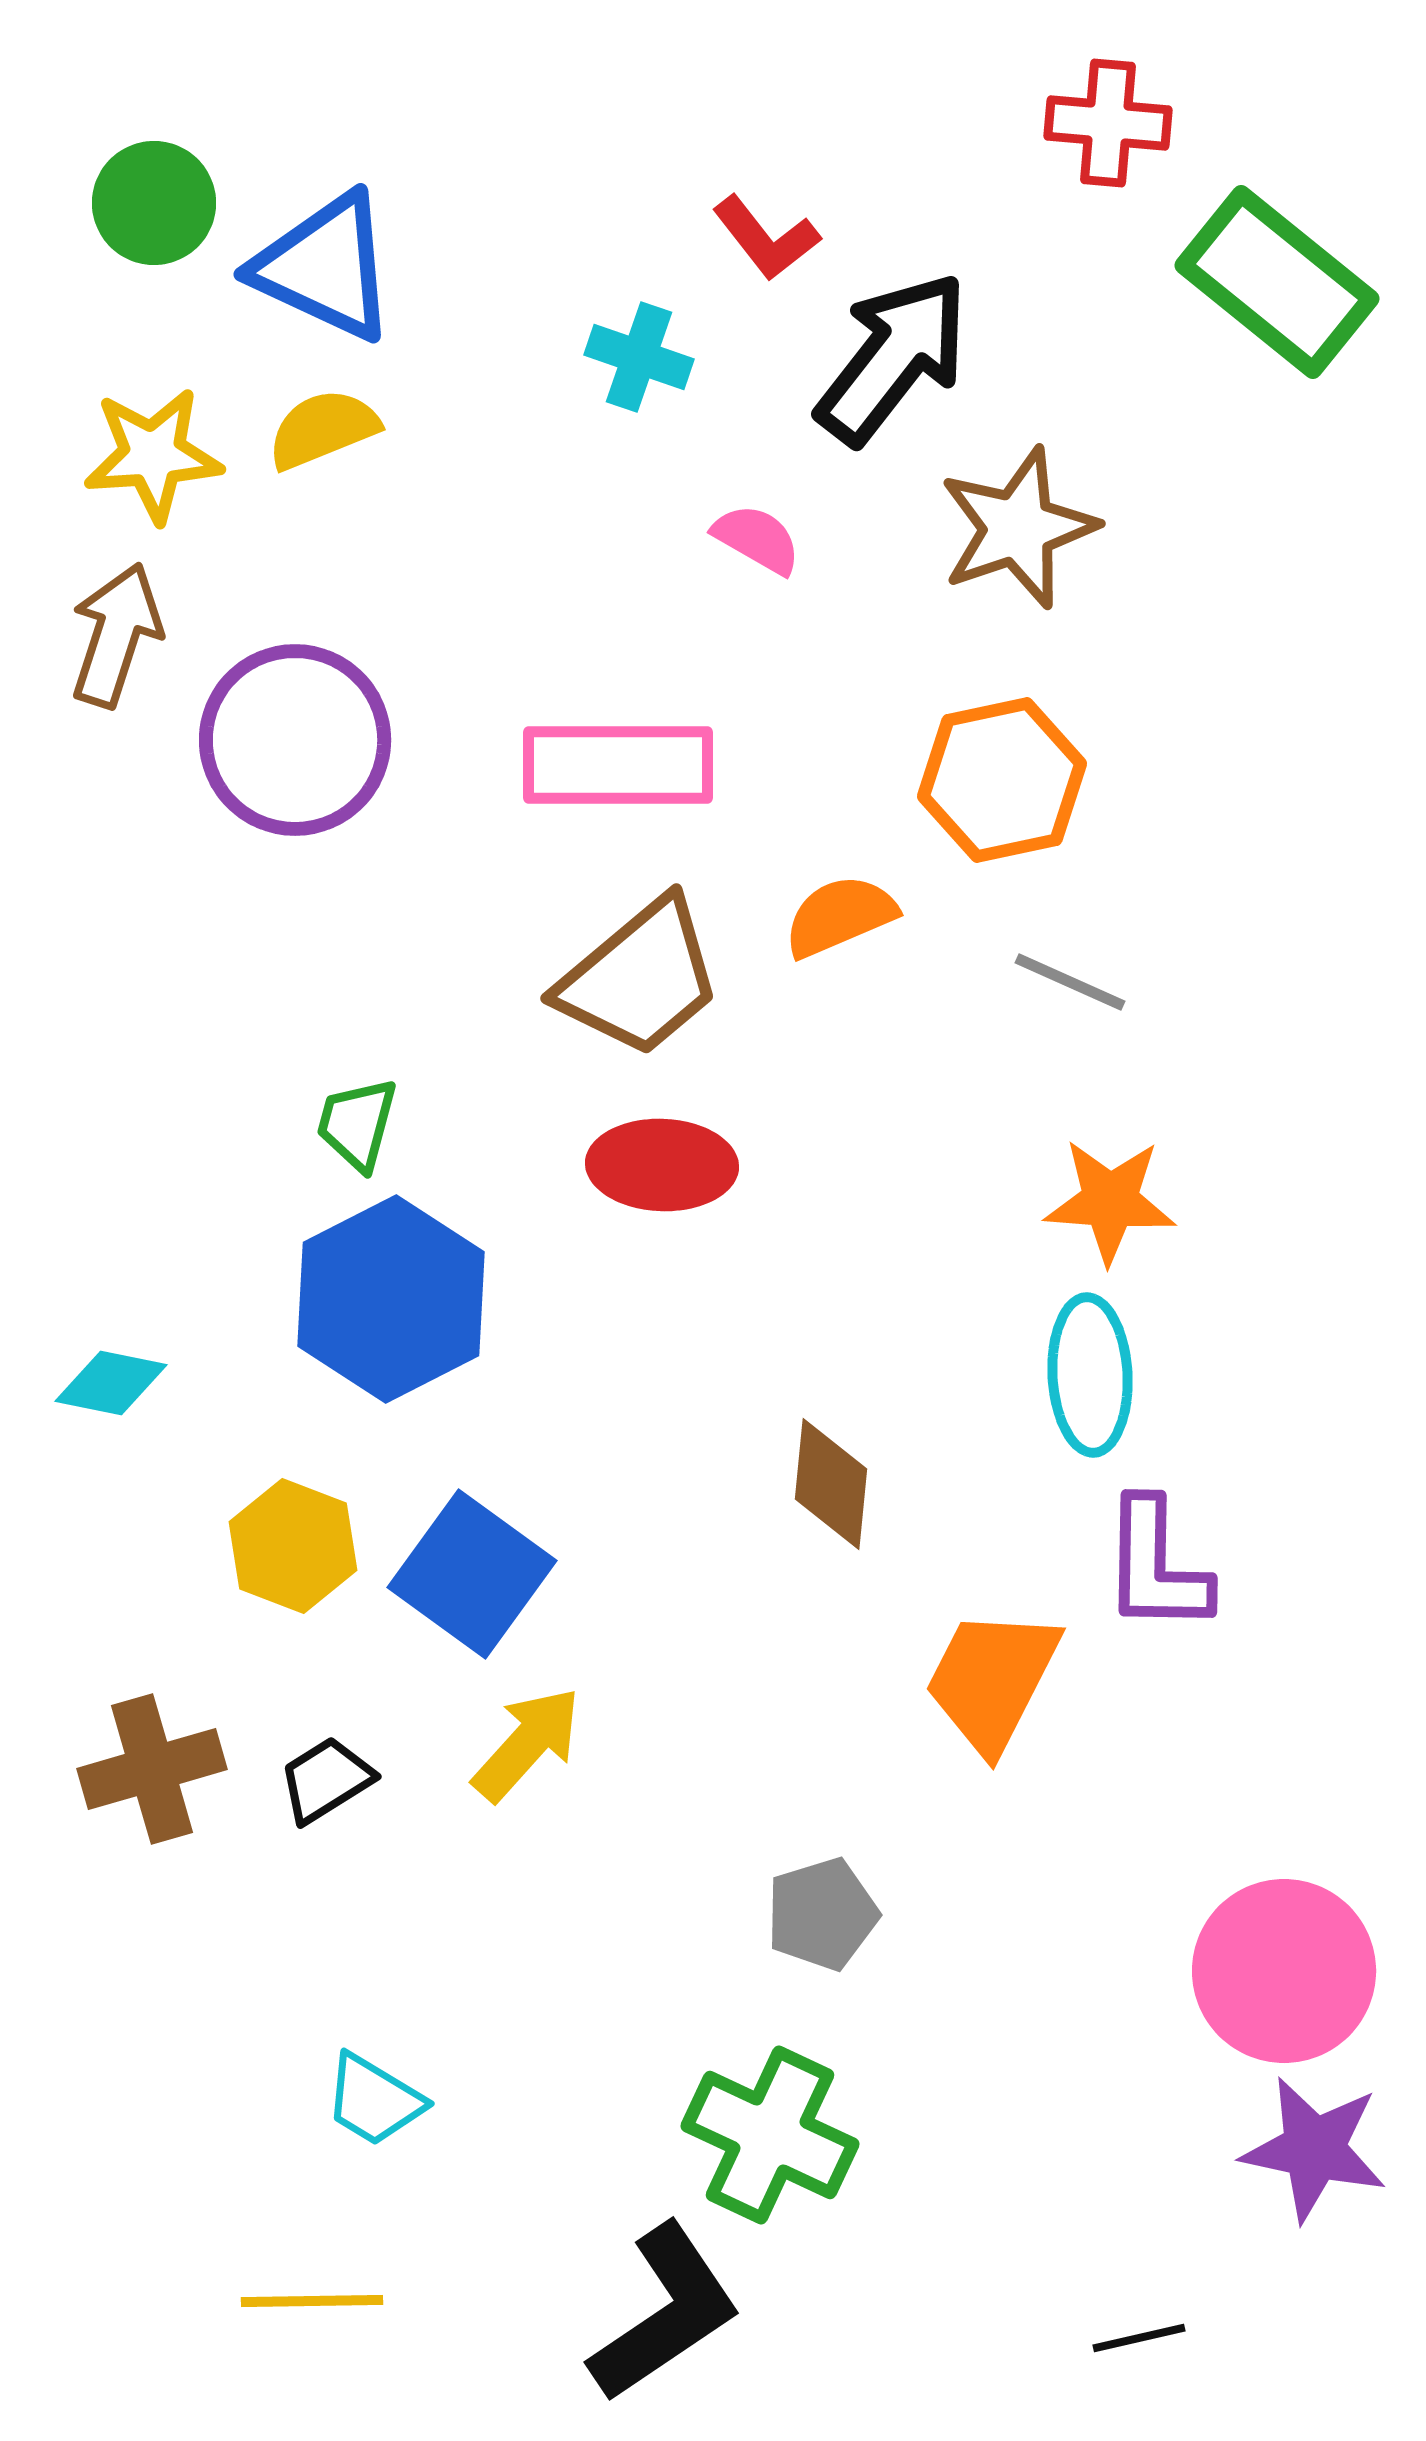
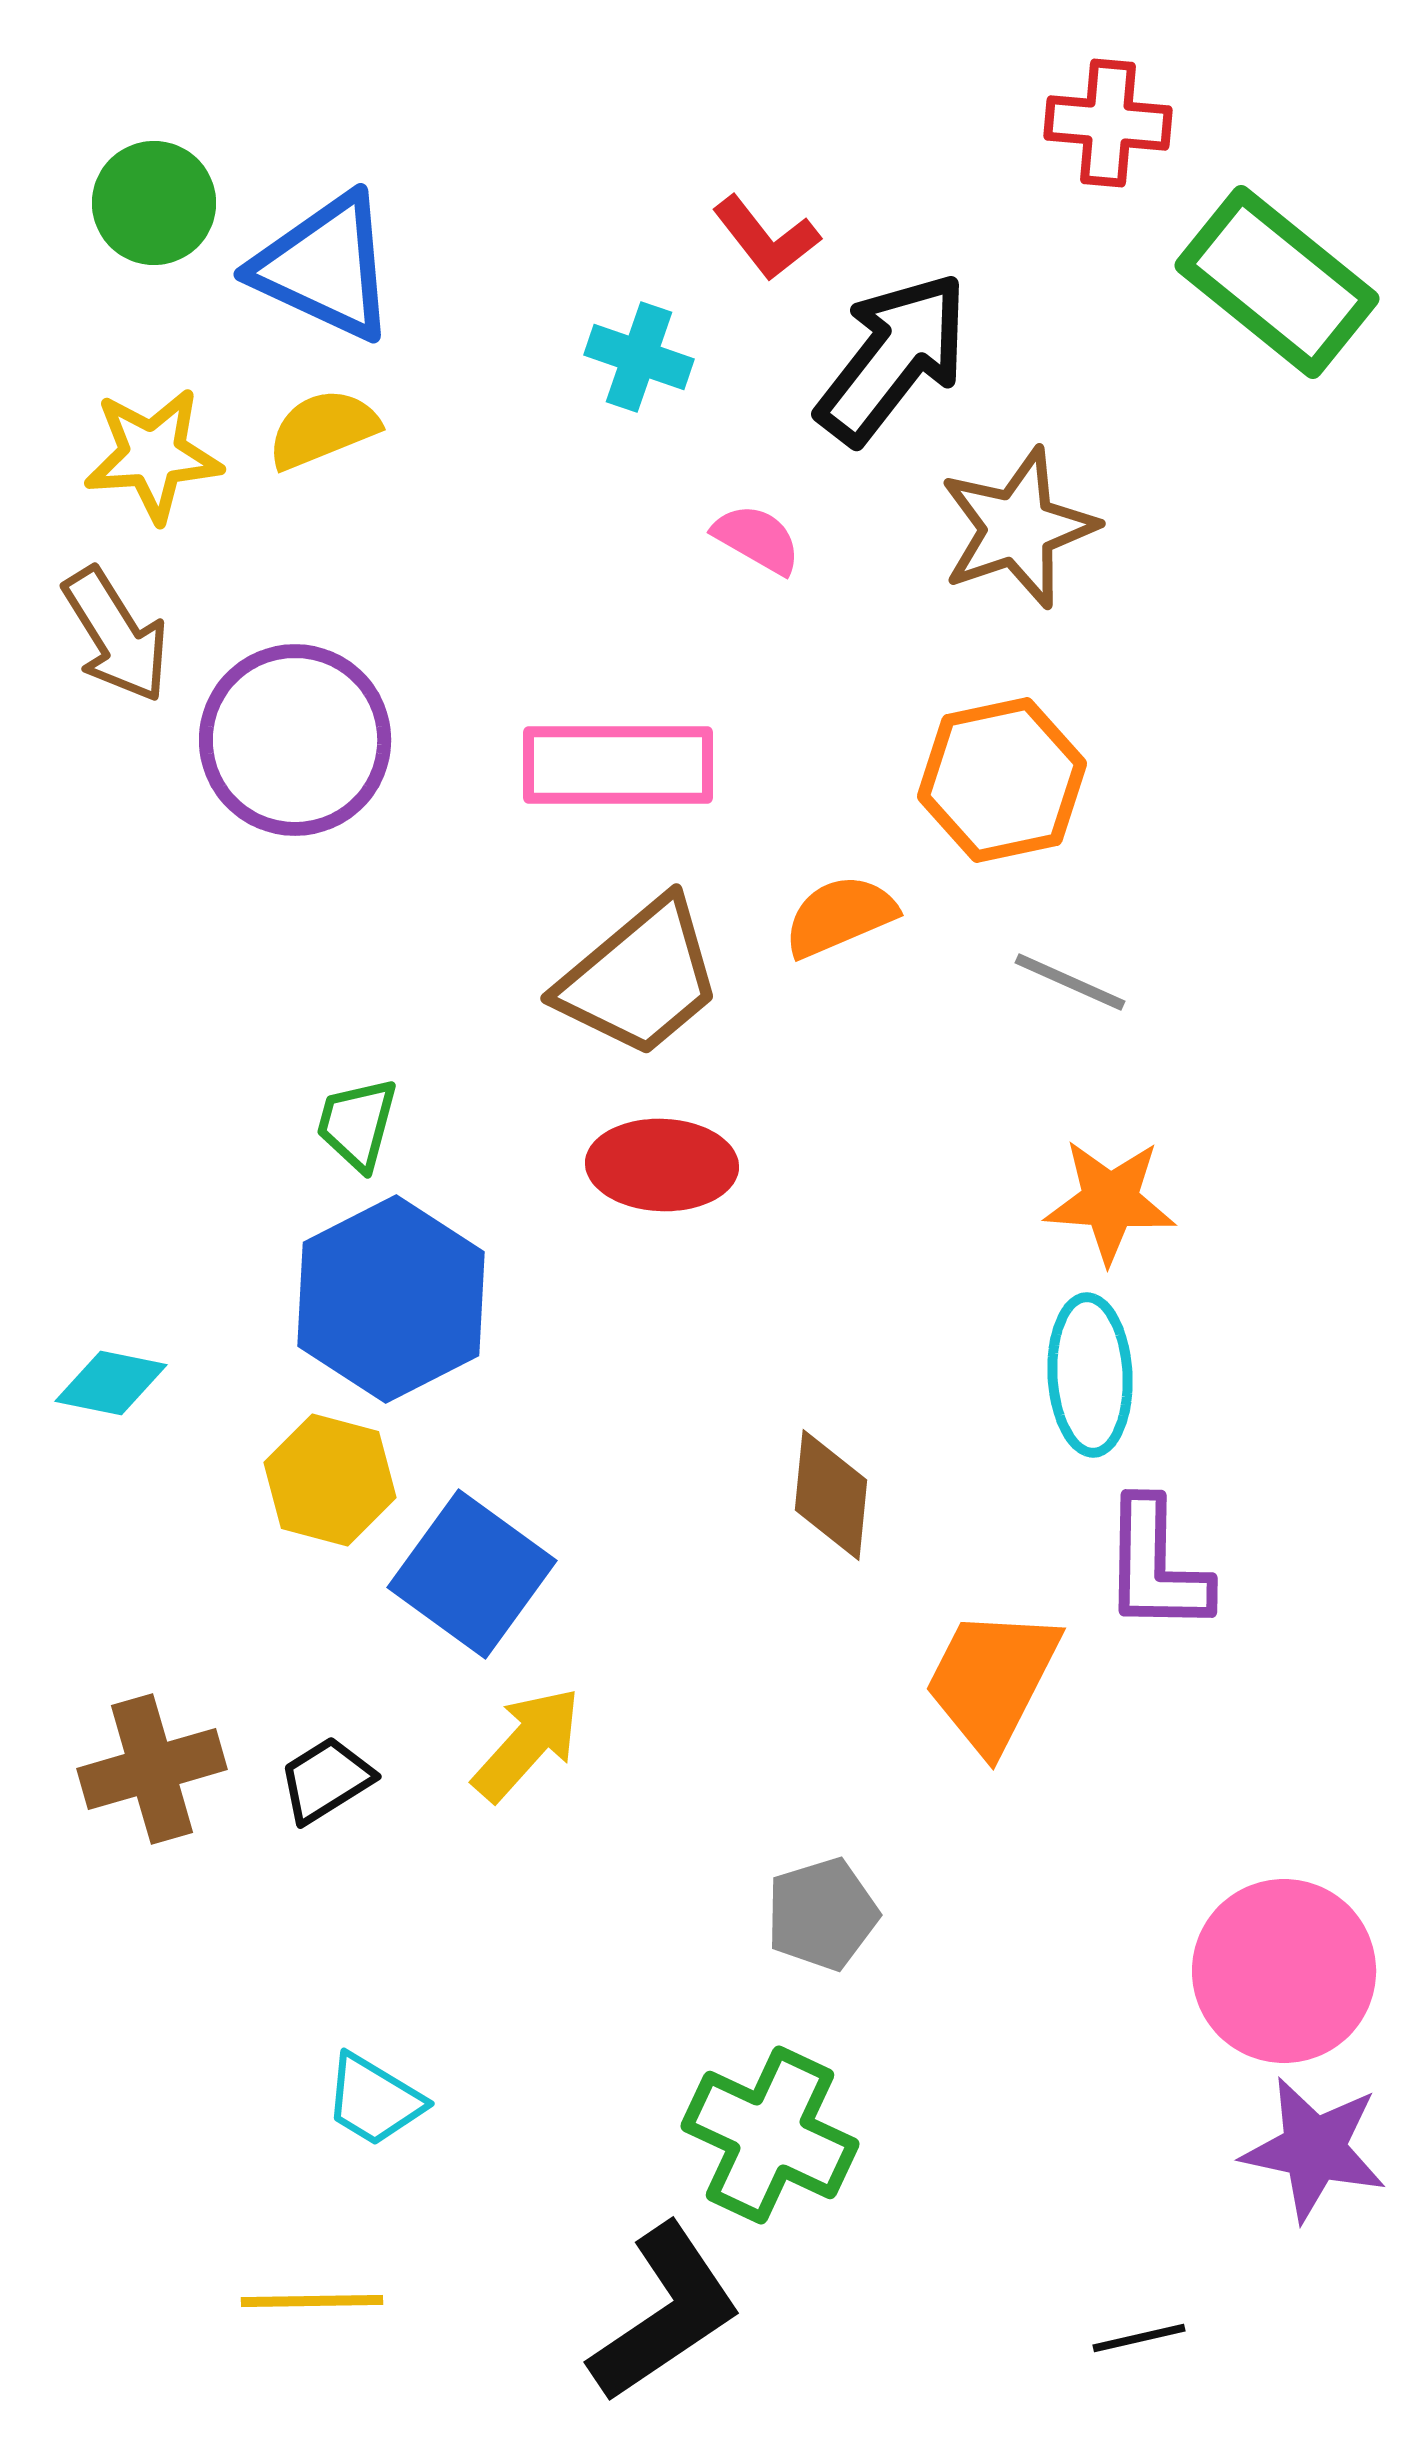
brown arrow: rotated 130 degrees clockwise
brown diamond: moved 11 px down
yellow hexagon: moved 37 px right, 66 px up; rotated 6 degrees counterclockwise
